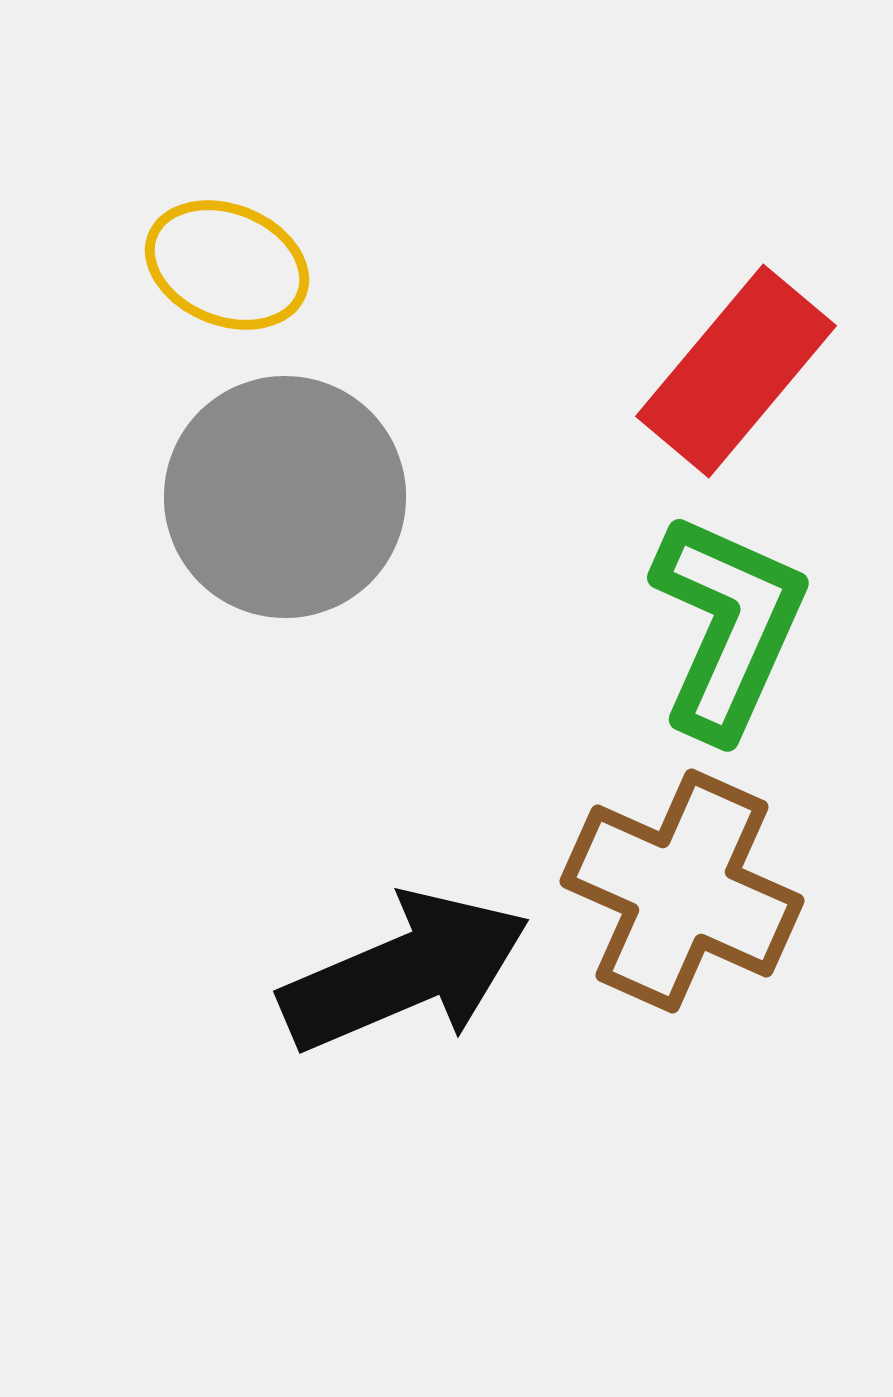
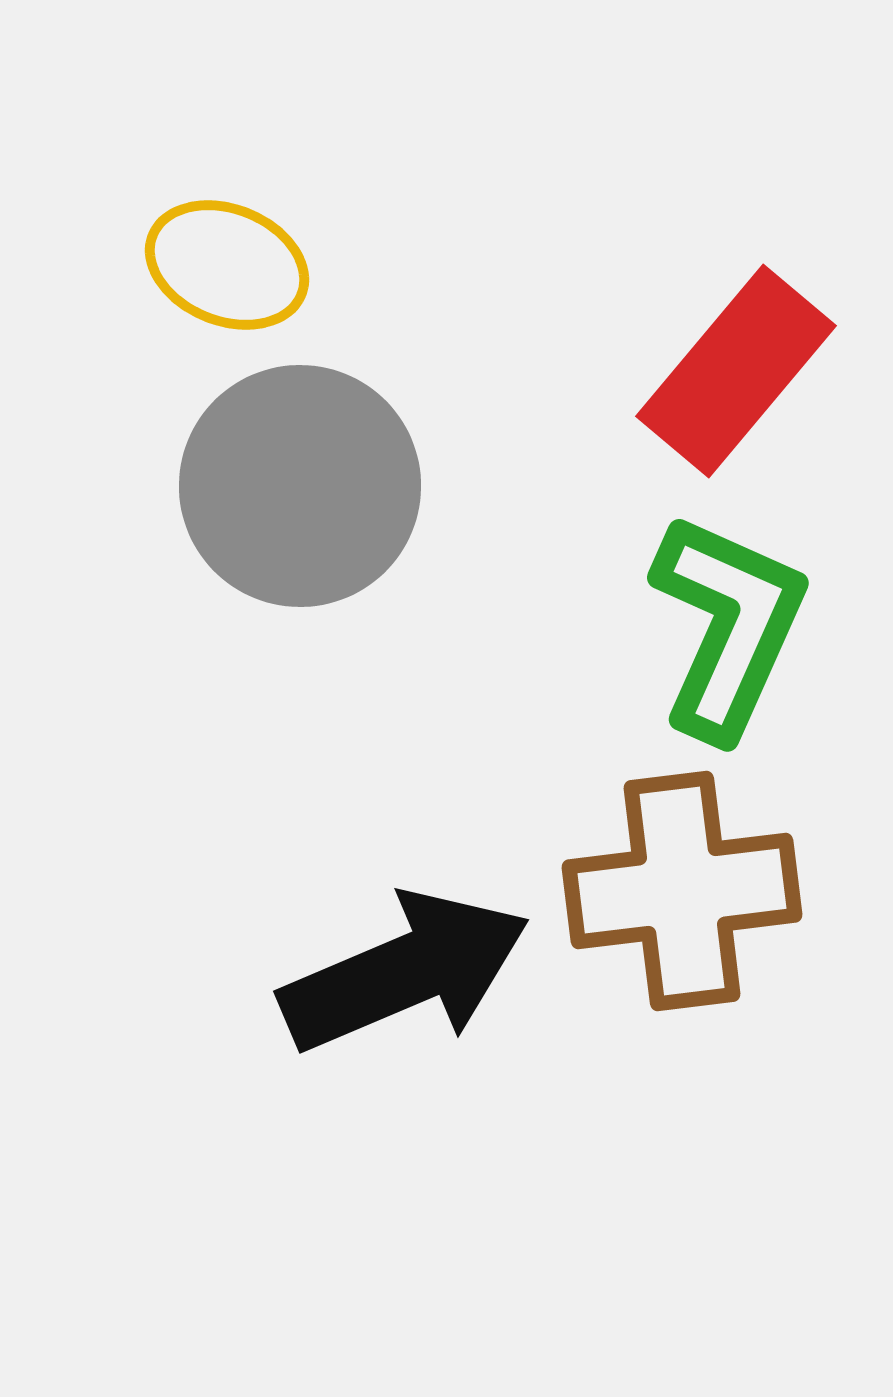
gray circle: moved 15 px right, 11 px up
brown cross: rotated 31 degrees counterclockwise
